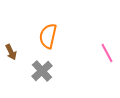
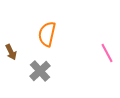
orange semicircle: moved 1 px left, 2 px up
gray cross: moved 2 px left
